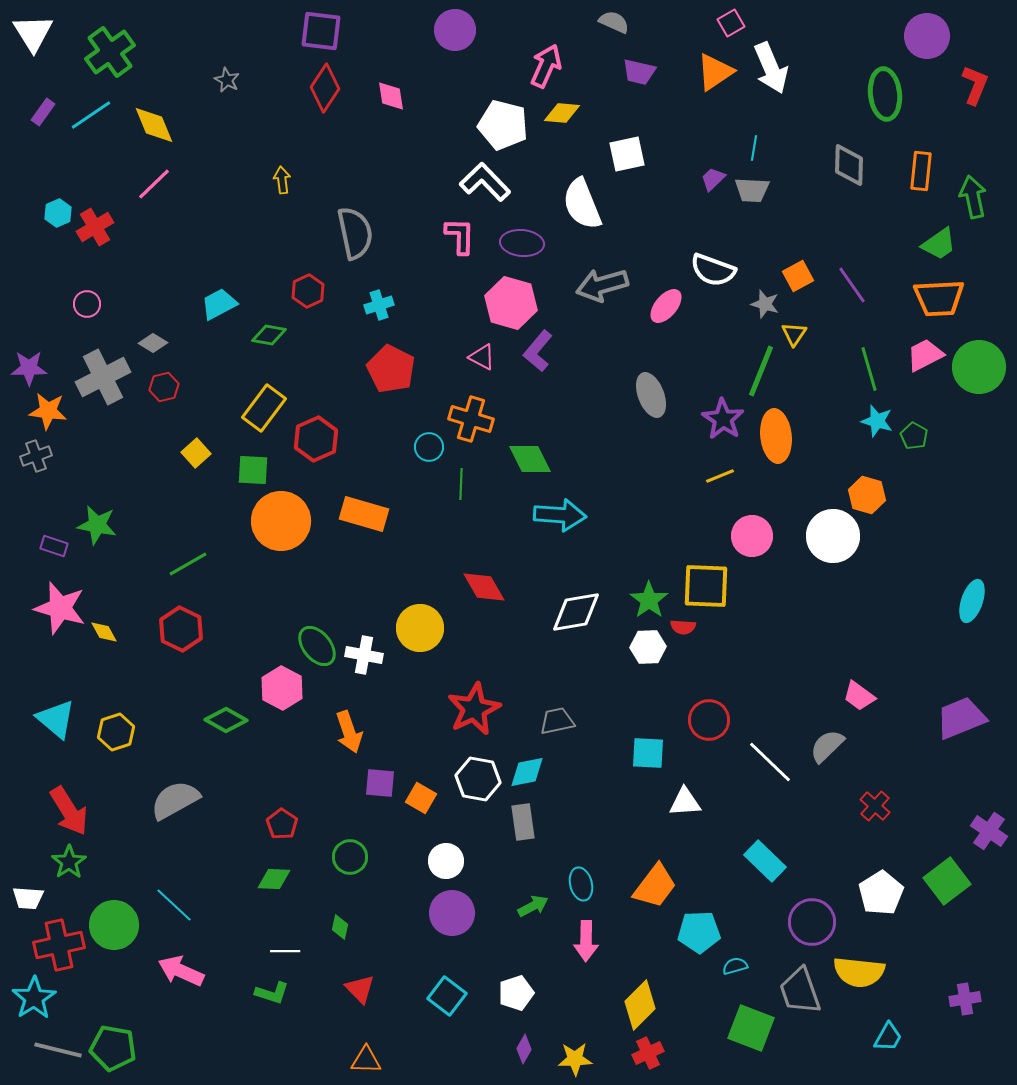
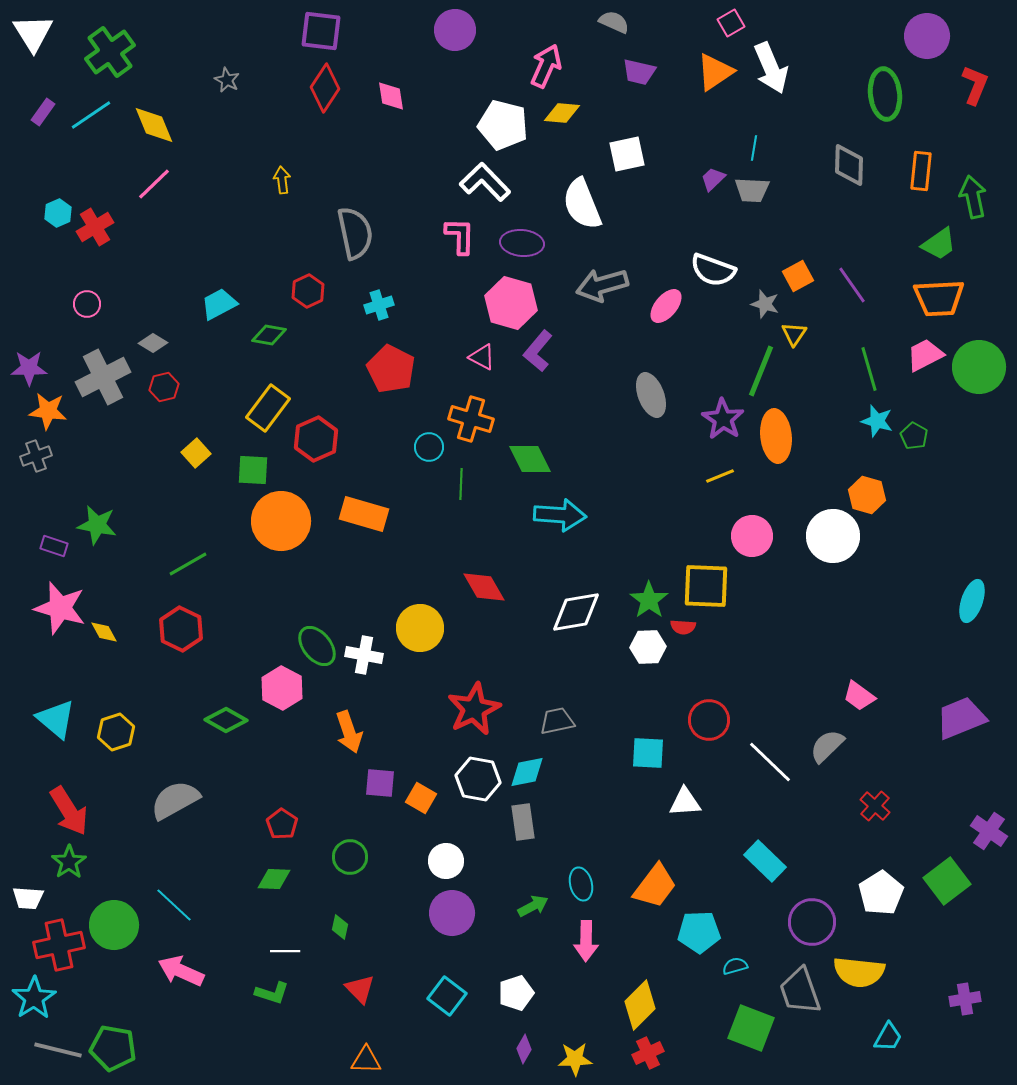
yellow rectangle at (264, 408): moved 4 px right
